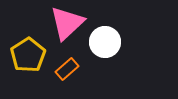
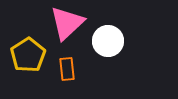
white circle: moved 3 px right, 1 px up
orange rectangle: rotated 55 degrees counterclockwise
